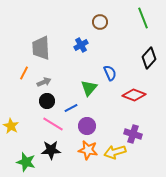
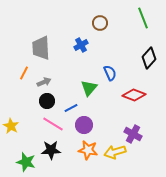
brown circle: moved 1 px down
purple circle: moved 3 px left, 1 px up
purple cross: rotated 12 degrees clockwise
